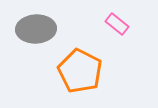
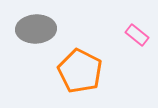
pink rectangle: moved 20 px right, 11 px down
